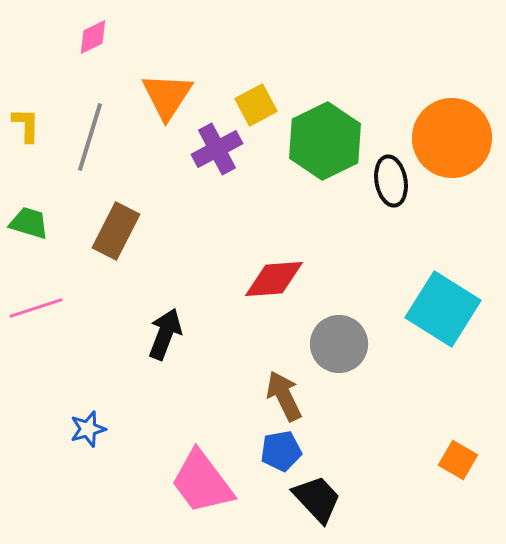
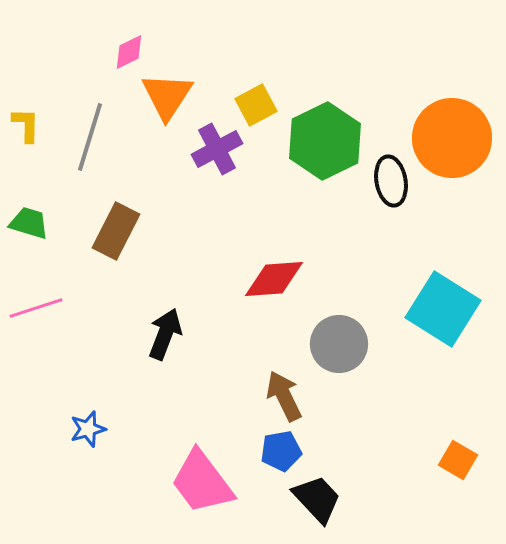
pink diamond: moved 36 px right, 15 px down
